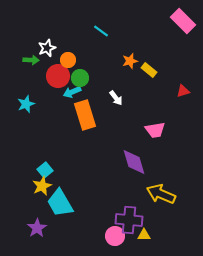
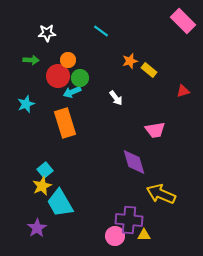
white star: moved 15 px up; rotated 18 degrees clockwise
orange rectangle: moved 20 px left, 8 px down
